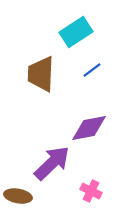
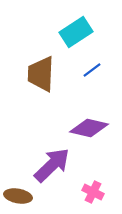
purple diamond: rotated 24 degrees clockwise
purple arrow: moved 2 px down
pink cross: moved 2 px right, 1 px down
